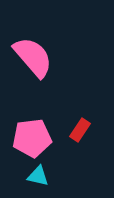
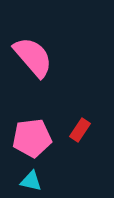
cyan triangle: moved 7 px left, 5 px down
